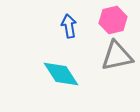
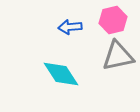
blue arrow: moved 1 px right, 1 px down; rotated 85 degrees counterclockwise
gray triangle: moved 1 px right
